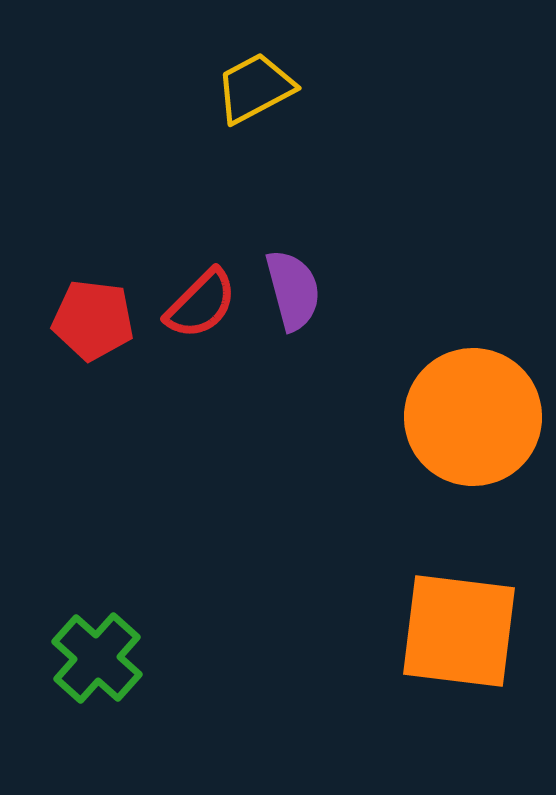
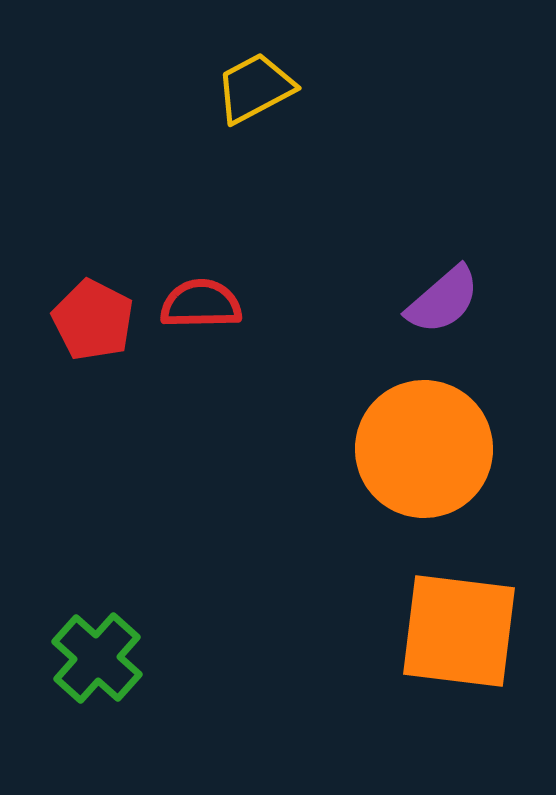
purple semicircle: moved 150 px right, 10 px down; rotated 64 degrees clockwise
red semicircle: rotated 136 degrees counterclockwise
red pentagon: rotated 20 degrees clockwise
orange circle: moved 49 px left, 32 px down
